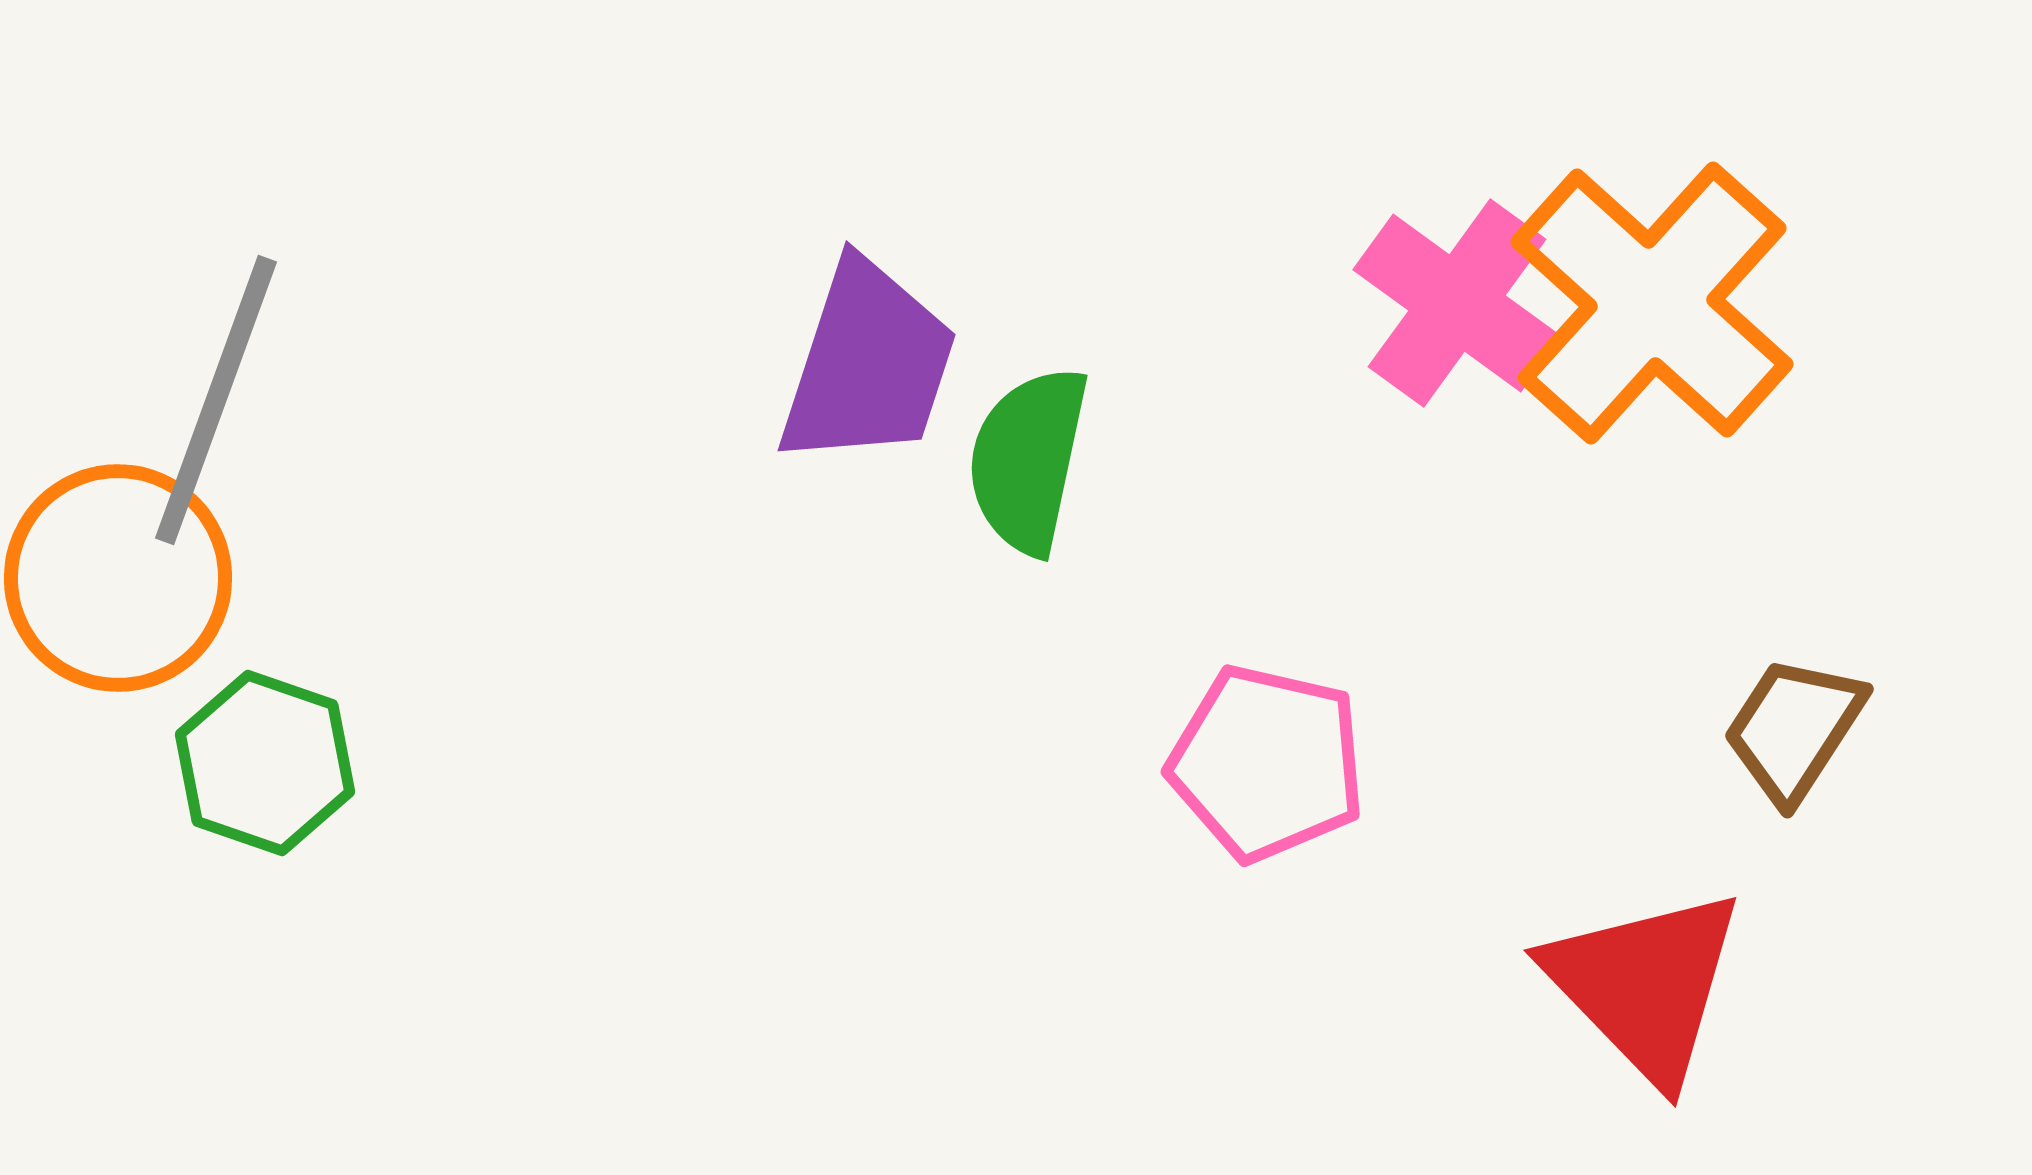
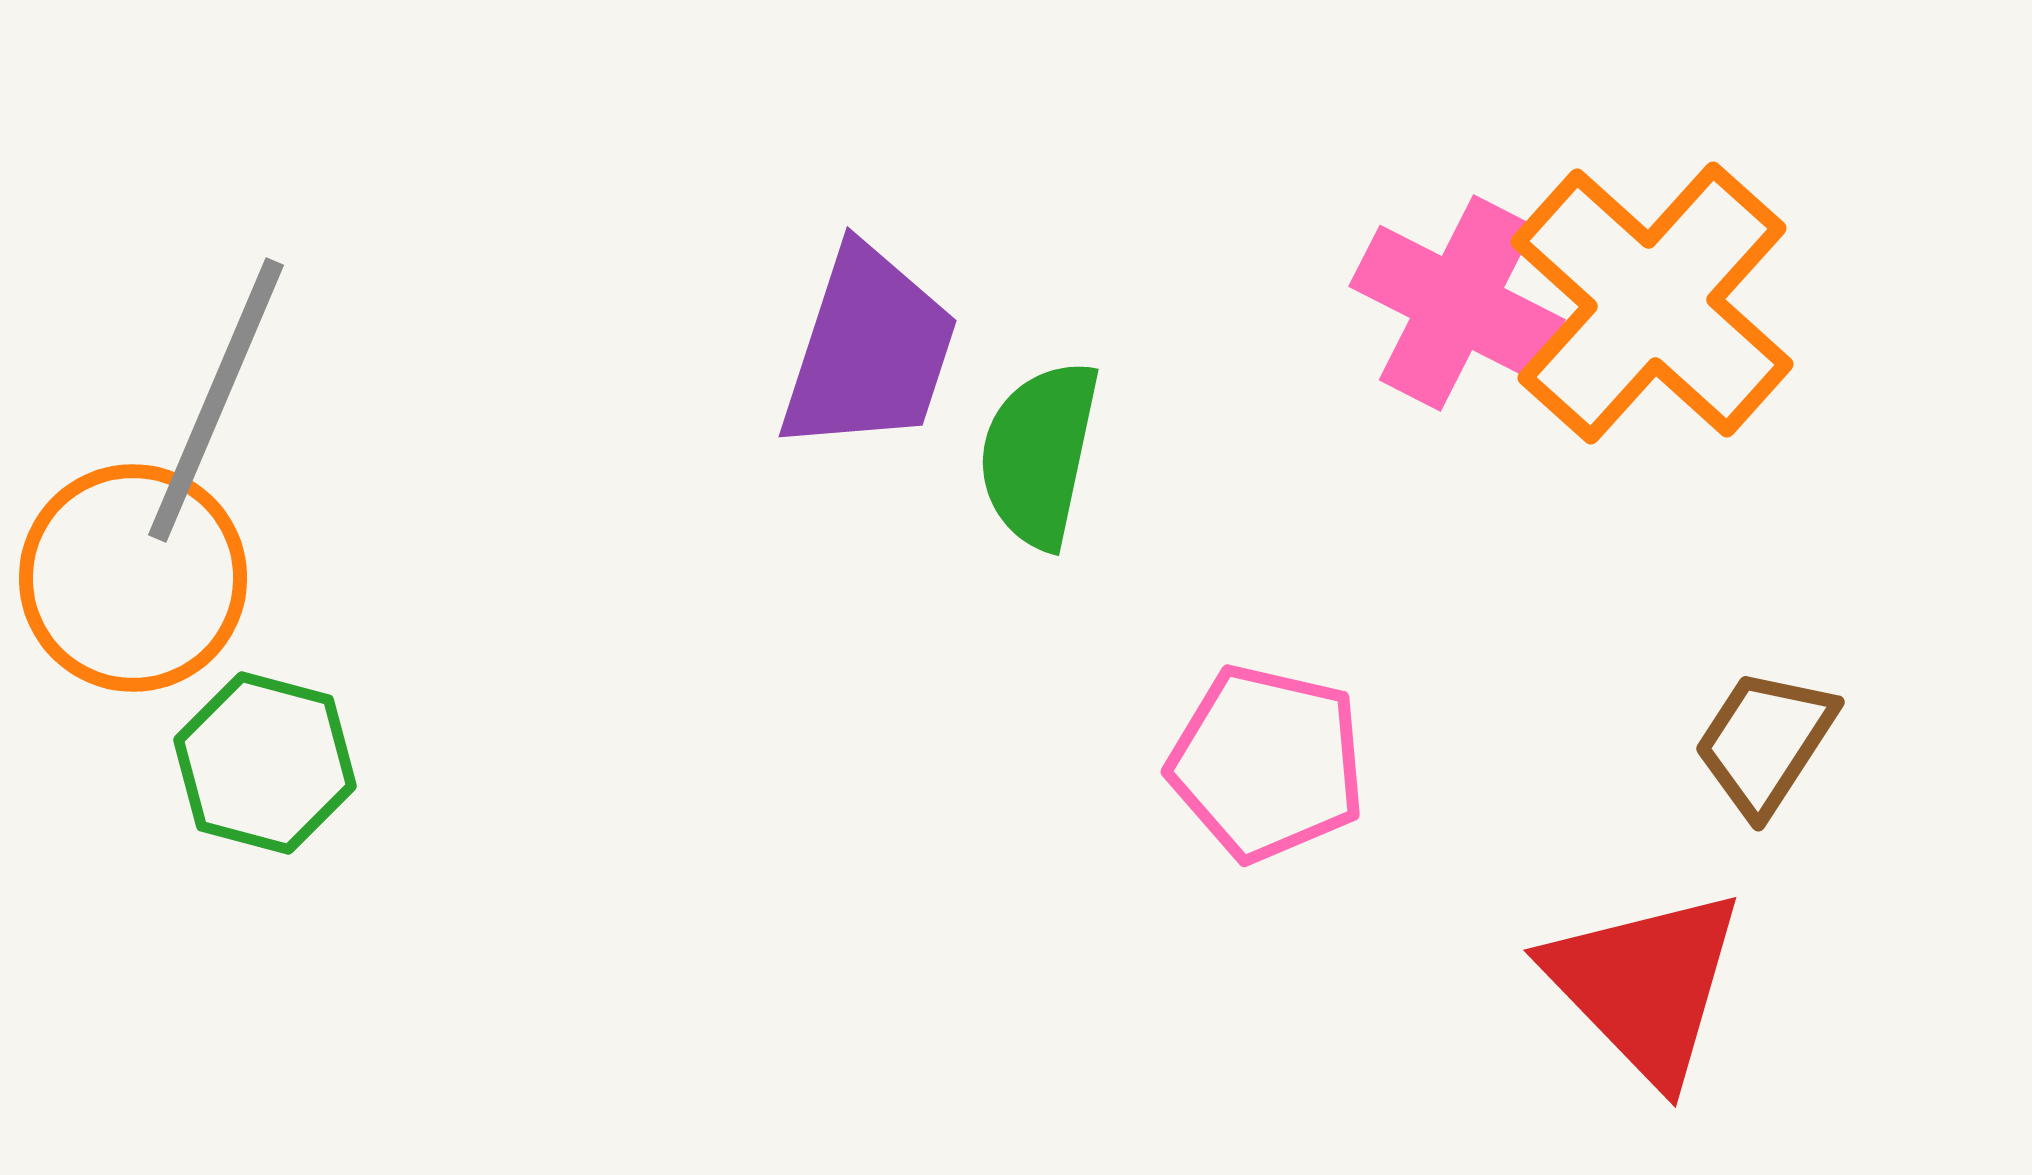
pink cross: rotated 9 degrees counterclockwise
purple trapezoid: moved 1 px right, 14 px up
gray line: rotated 3 degrees clockwise
green semicircle: moved 11 px right, 6 px up
orange circle: moved 15 px right
brown trapezoid: moved 29 px left, 13 px down
green hexagon: rotated 4 degrees counterclockwise
